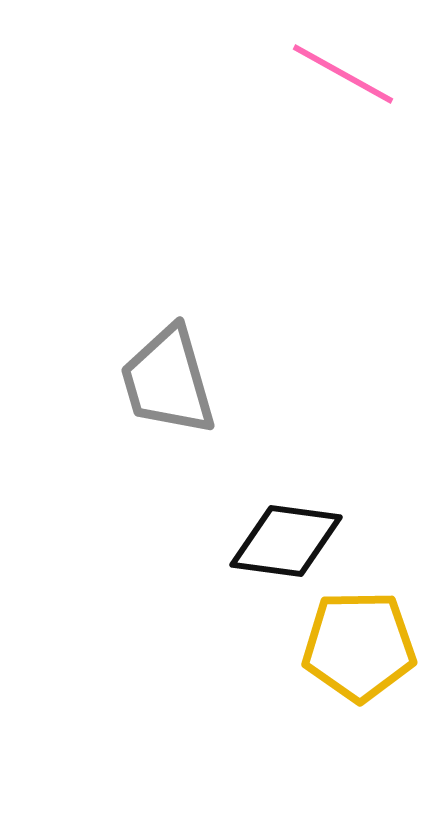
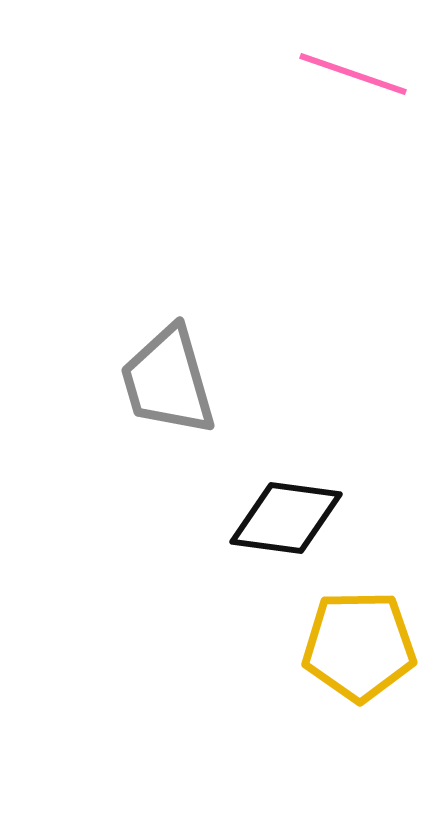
pink line: moved 10 px right; rotated 10 degrees counterclockwise
black diamond: moved 23 px up
